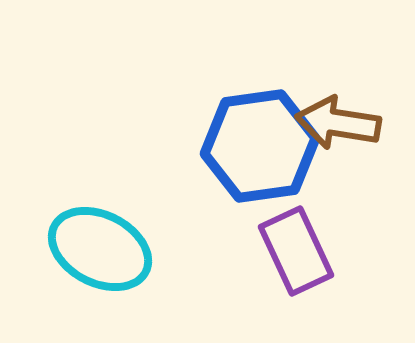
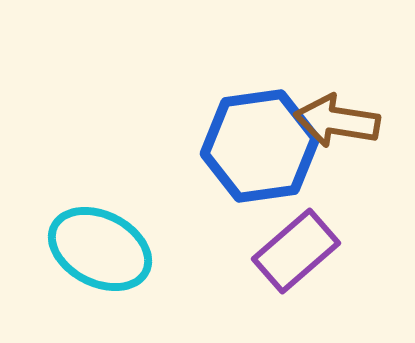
brown arrow: moved 1 px left, 2 px up
purple rectangle: rotated 74 degrees clockwise
